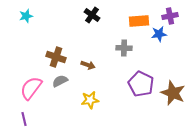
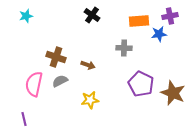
pink semicircle: moved 3 px right, 4 px up; rotated 25 degrees counterclockwise
